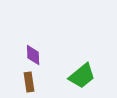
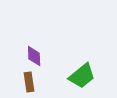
purple diamond: moved 1 px right, 1 px down
